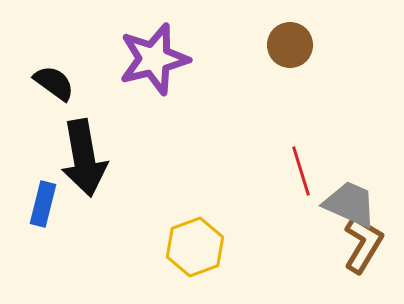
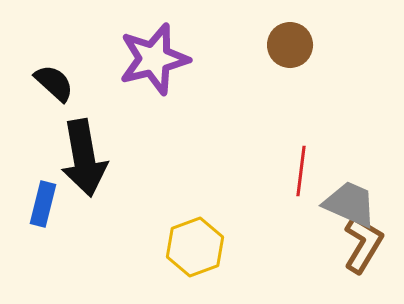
black semicircle: rotated 6 degrees clockwise
red line: rotated 24 degrees clockwise
